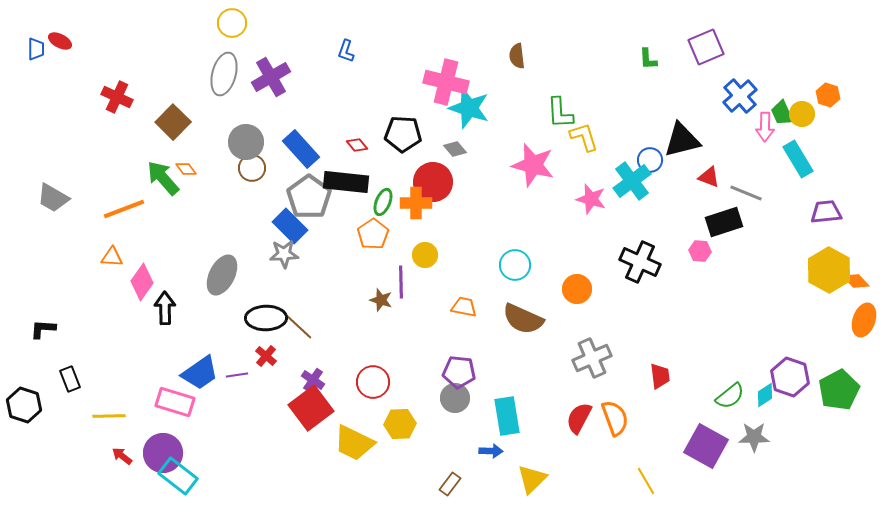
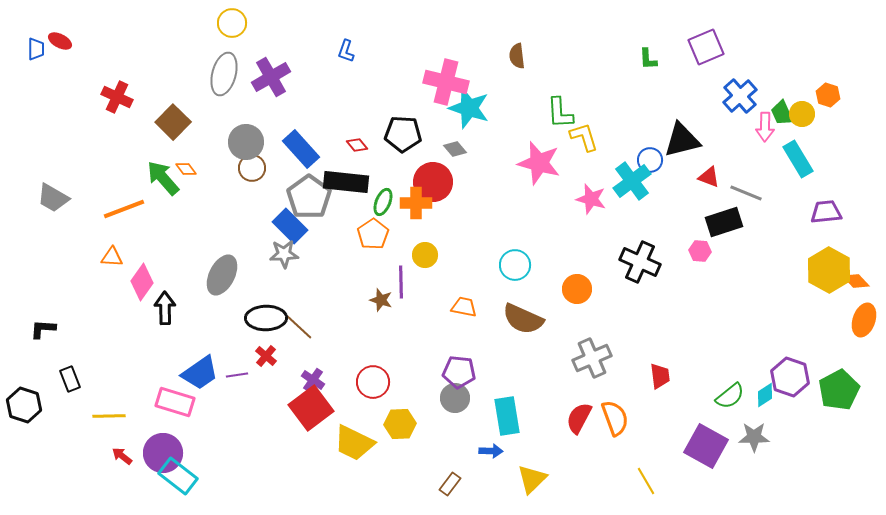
pink star at (533, 165): moved 6 px right, 2 px up
